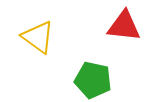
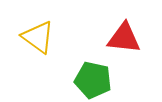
red triangle: moved 12 px down
